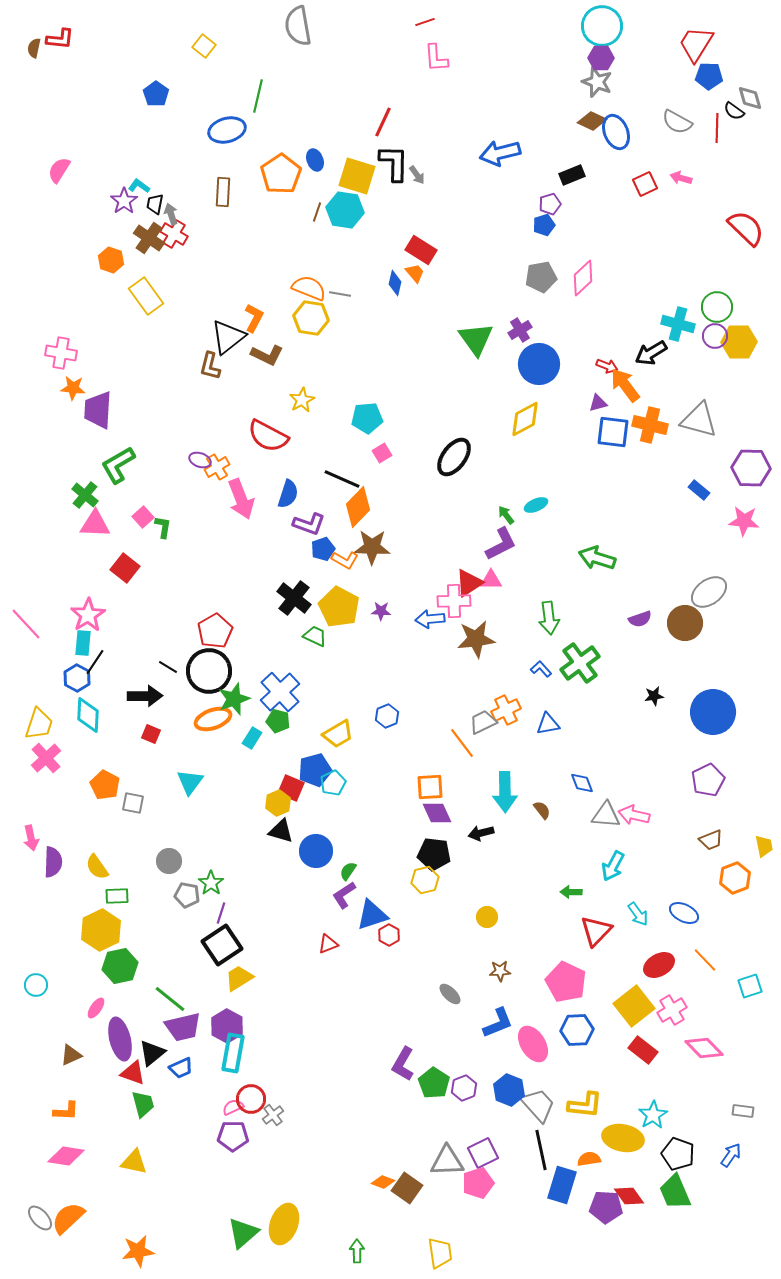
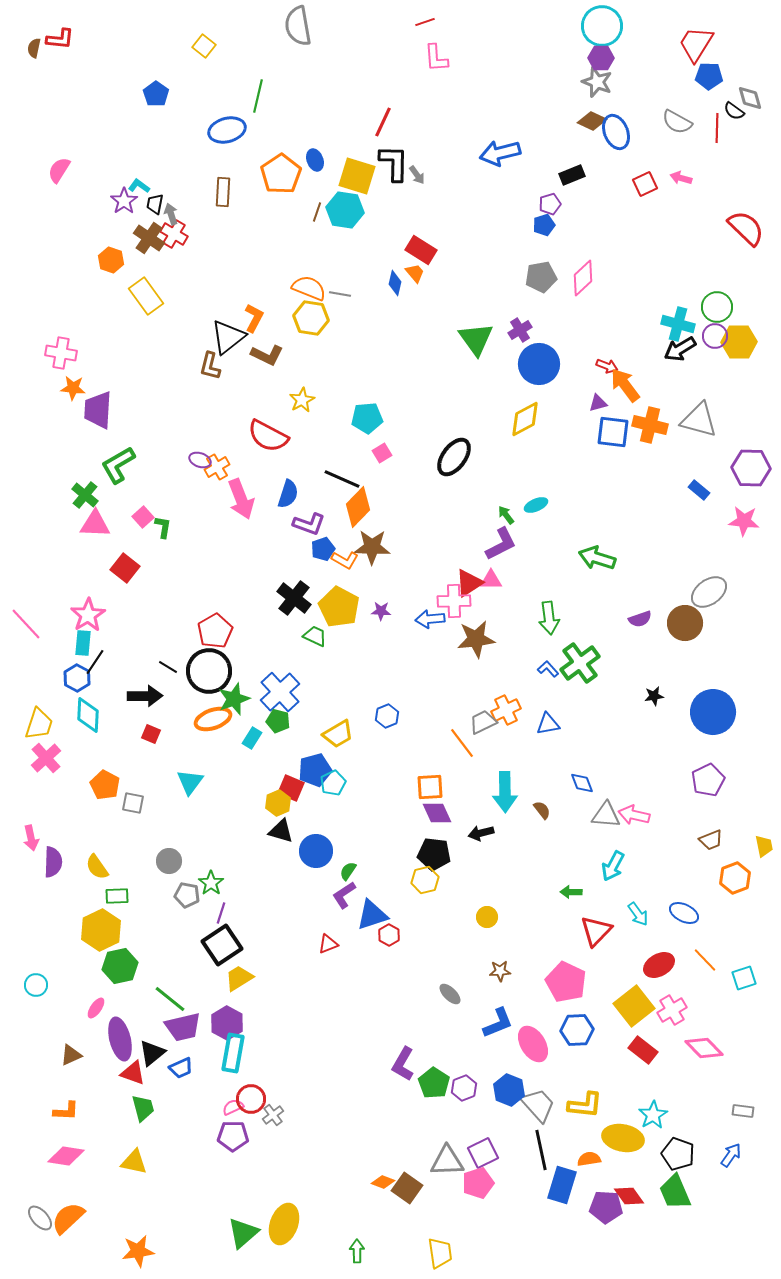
black arrow at (651, 353): moved 29 px right, 4 px up
blue L-shape at (541, 669): moved 7 px right
cyan square at (750, 986): moved 6 px left, 8 px up
purple hexagon at (227, 1026): moved 3 px up
green trapezoid at (143, 1104): moved 4 px down
